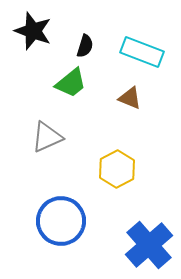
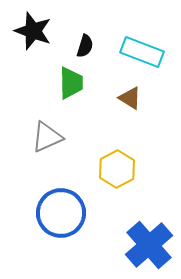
green trapezoid: rotated 52 degrees counterclockwise
brown triangle: rotated 10 degrees clockwise
blue circle: moved 8 px up
